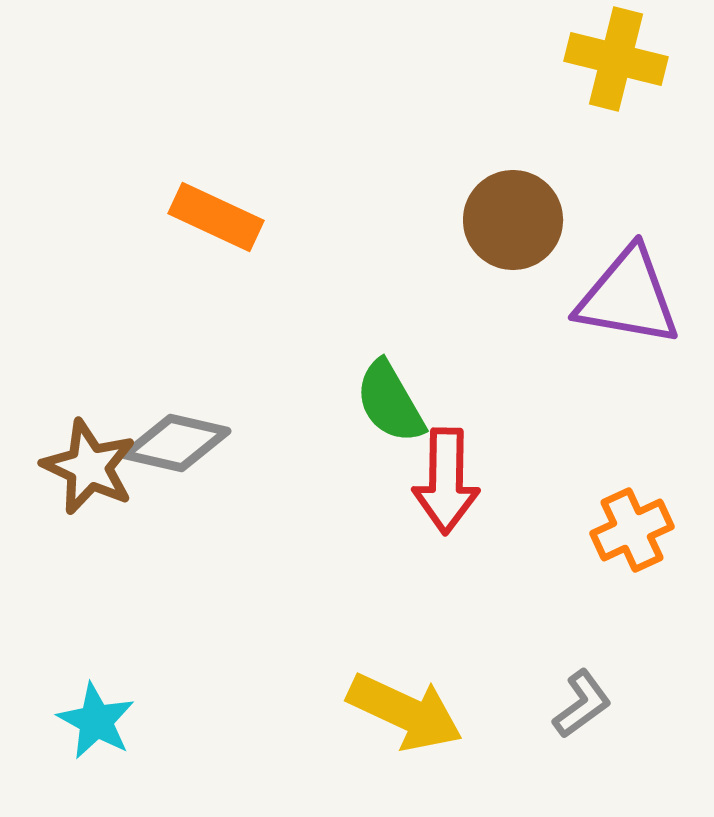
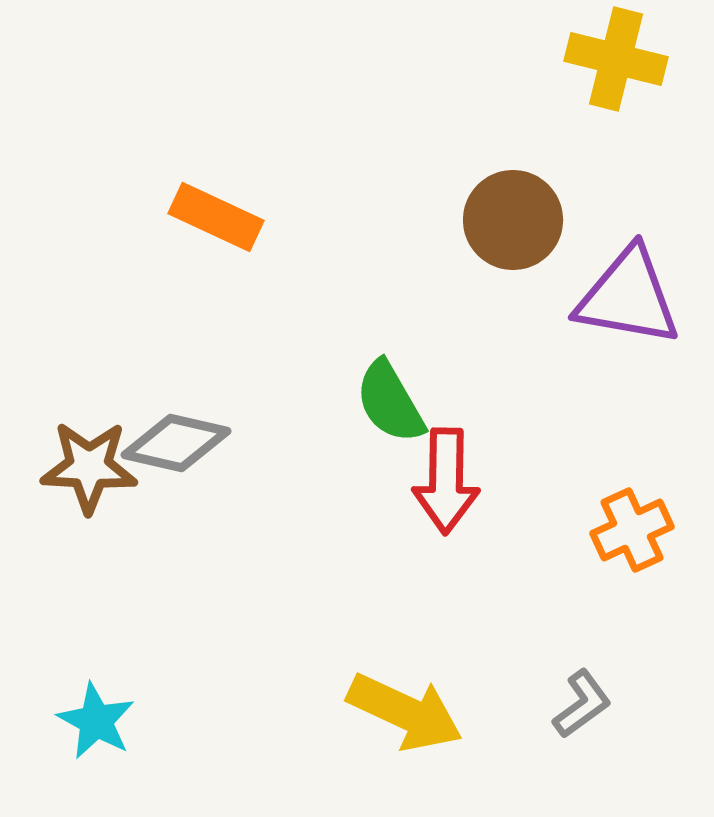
brown star: rotated 22 degrees counterclockwise
